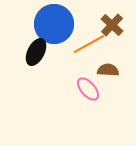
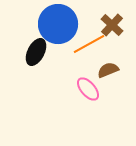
blue circle: moved 4 px right
brown semicircle: rotated 25 degrees counterclockwise
